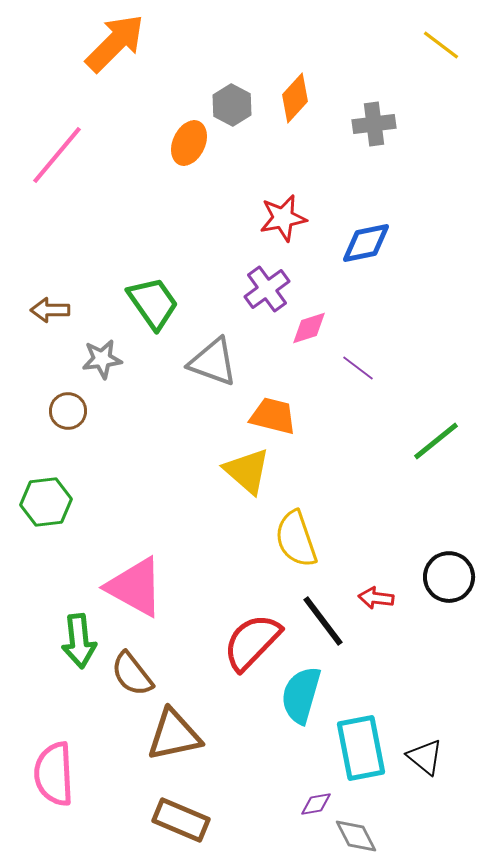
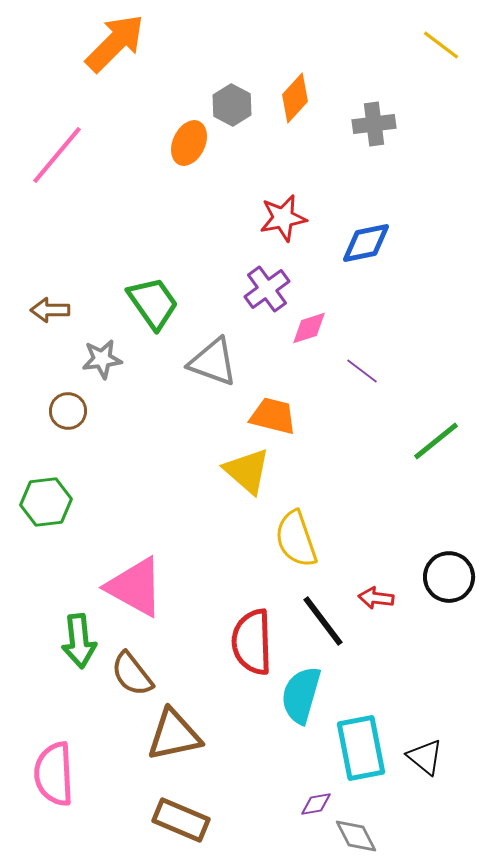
purple line: moved 4 px right, 3 px down
red semicircle: rotated 46 degrees counterclockwise
